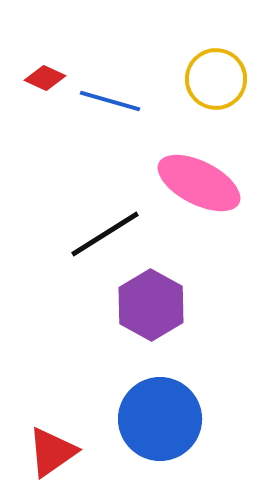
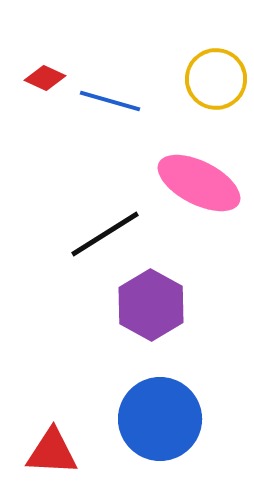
red triangle: rotated 38 degrees clockwise
